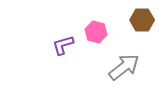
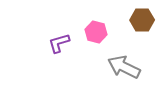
purple L-shape: moved 4 px left, 2 px up
gray arrow: rotated 116 degrees counterclockwise
